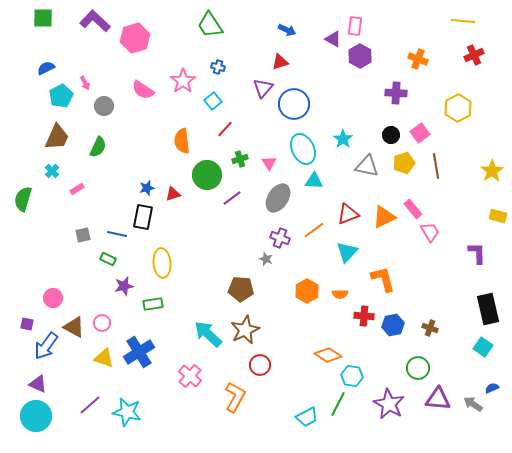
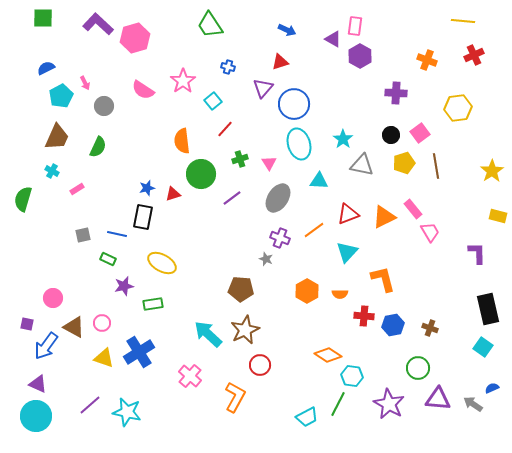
purple L-shape at (95, 21): moved 3 px right, 3 px down
orange cross at (418, 59): moved 9 px right, 1 px down
blue cross at (218, 67): moved 10 px right
yellow hexagon at (458, 108): rotated 20 degrees clockwise
cyan ellipse at (303, 149): moved 4 px left, 5 px up; rotated 8 degrees clockwise
gray triangle at (367, 166): moved 5 px left, 1 px up
cyan cross at (52, 171): rotated 16 degrees counterclockwise
green circle at (207, 175): moved 6 px left, 1 px up
cyan triangle at (314, 181): moved 5 px right
yellow ellipse at (162, 263): rotated 56 degrees counterclockwise
